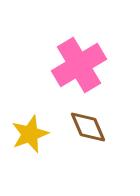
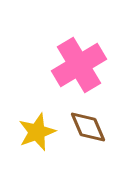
yellow star: moved 7 px right, 2 px up
